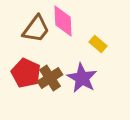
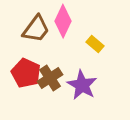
pink diamond: rotated 28 degrees clockwise
yellow rectangle: moved 3 px left
purple star: moved 7 px down
